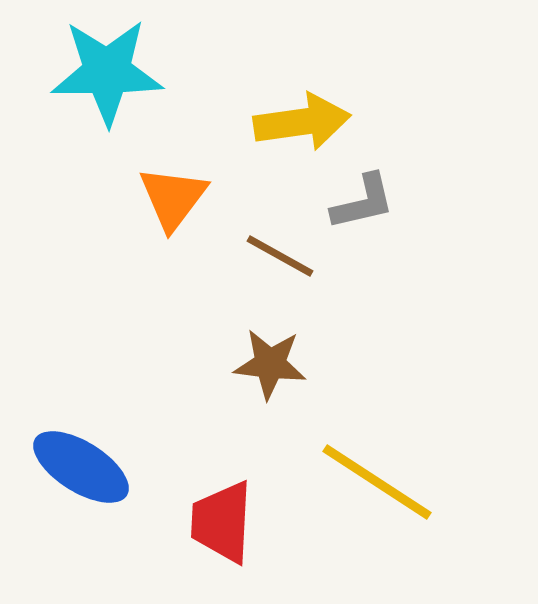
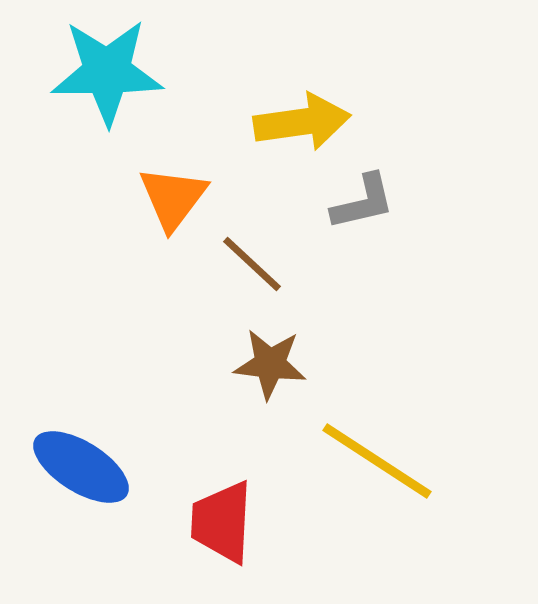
brown line: moved 28 px left, 8 px down; rotated 14 degrees clockwise
yellow line: moved 21 px up
